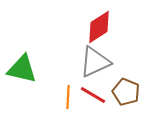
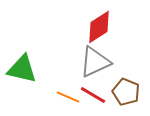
orange line: rotated 70 degrees counterclockwise
